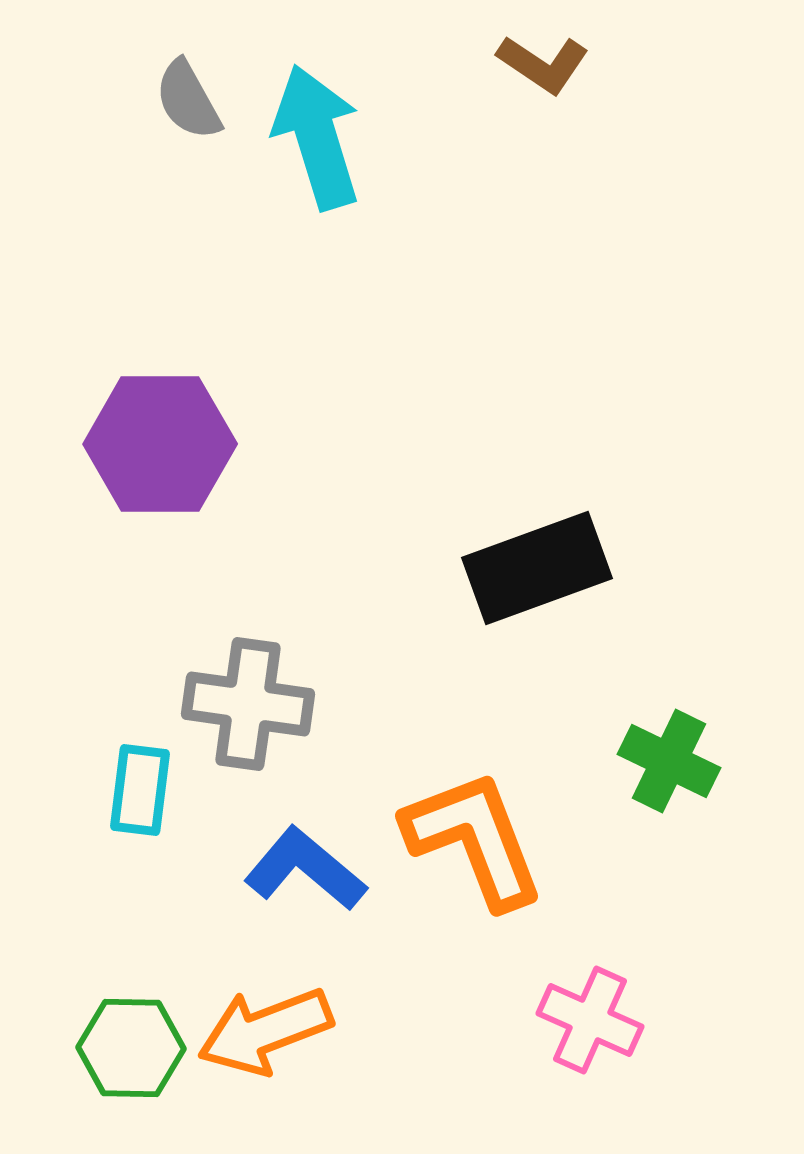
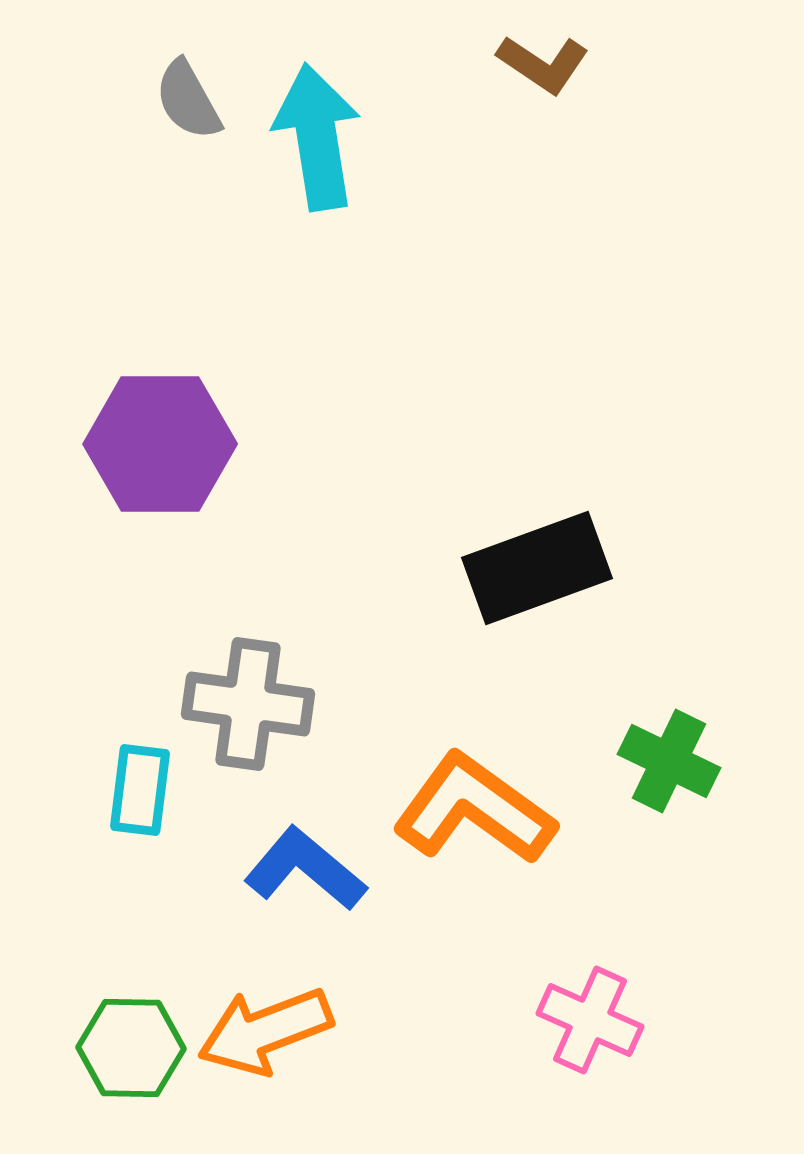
cyan arrow: rotated 8 degrees clockwise
orange L-shape: moved 30 px up; rotated 33 degrees counterclockwise
